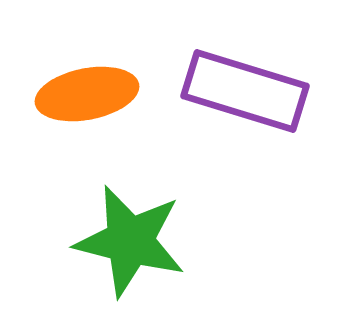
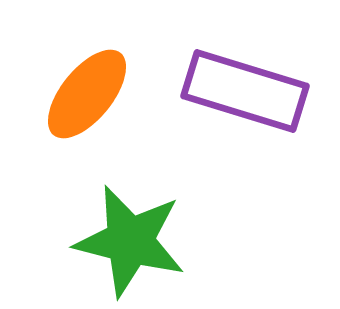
orange ellipse: rotated 40 degrees counterclockwise
